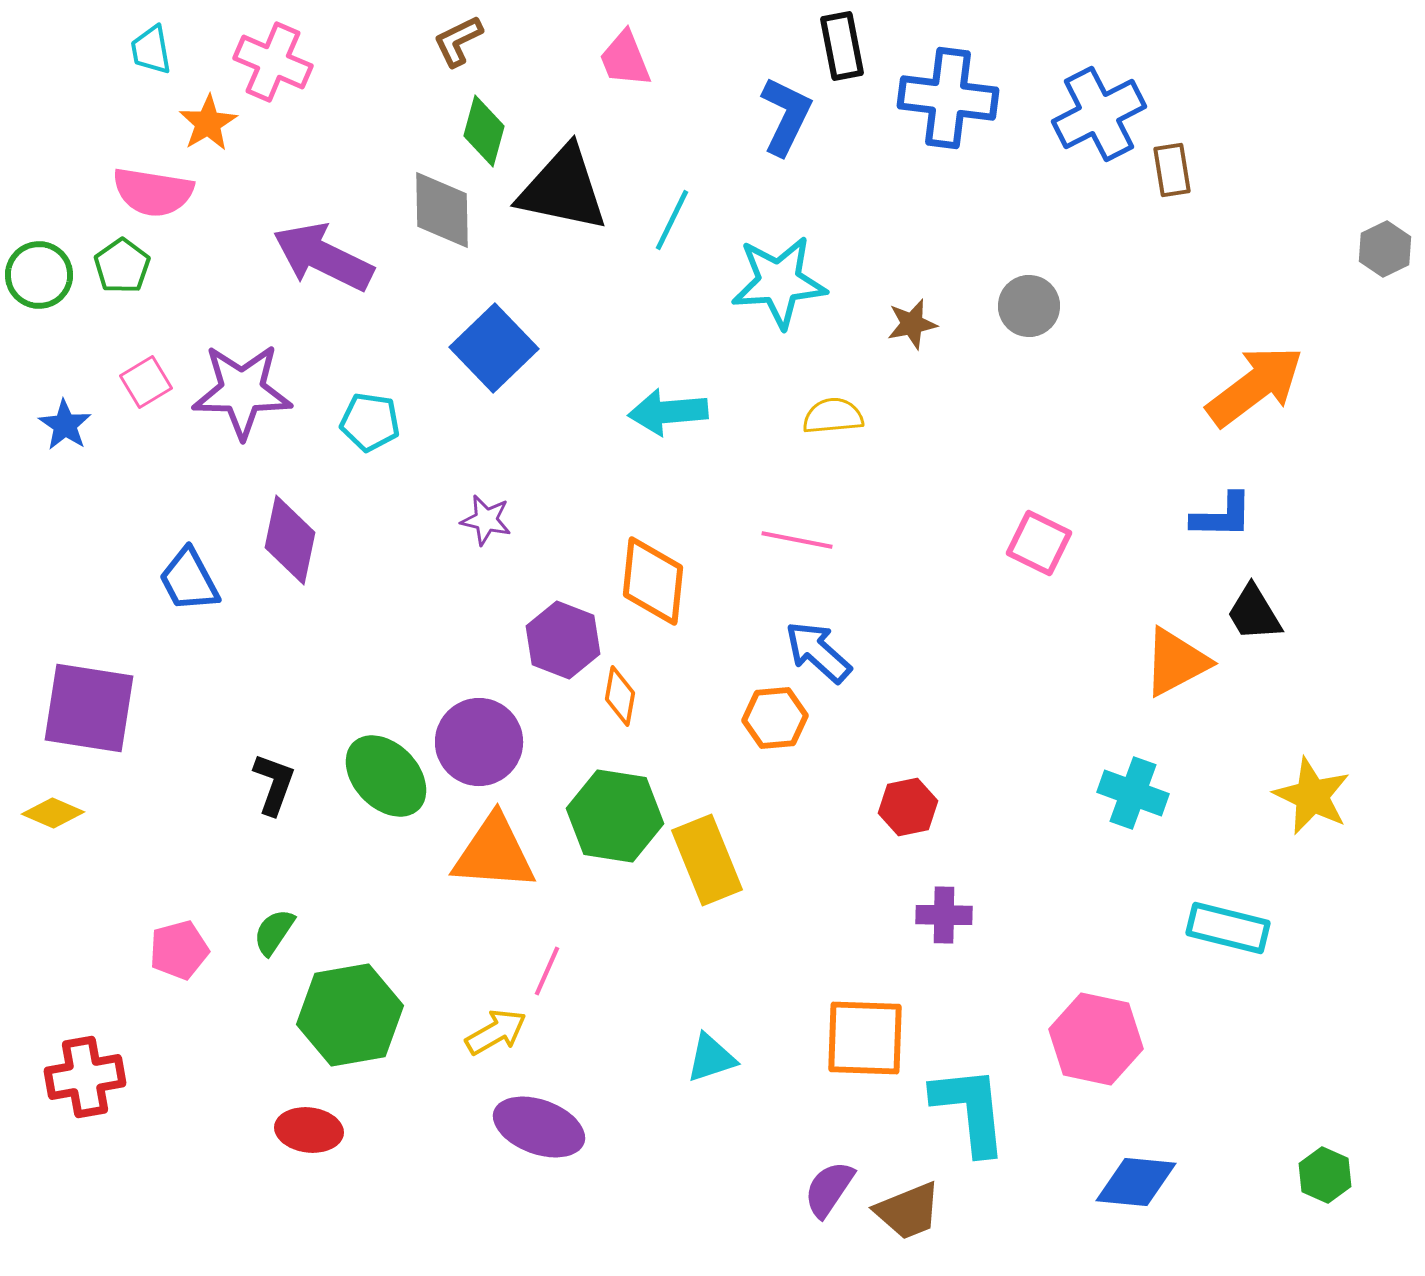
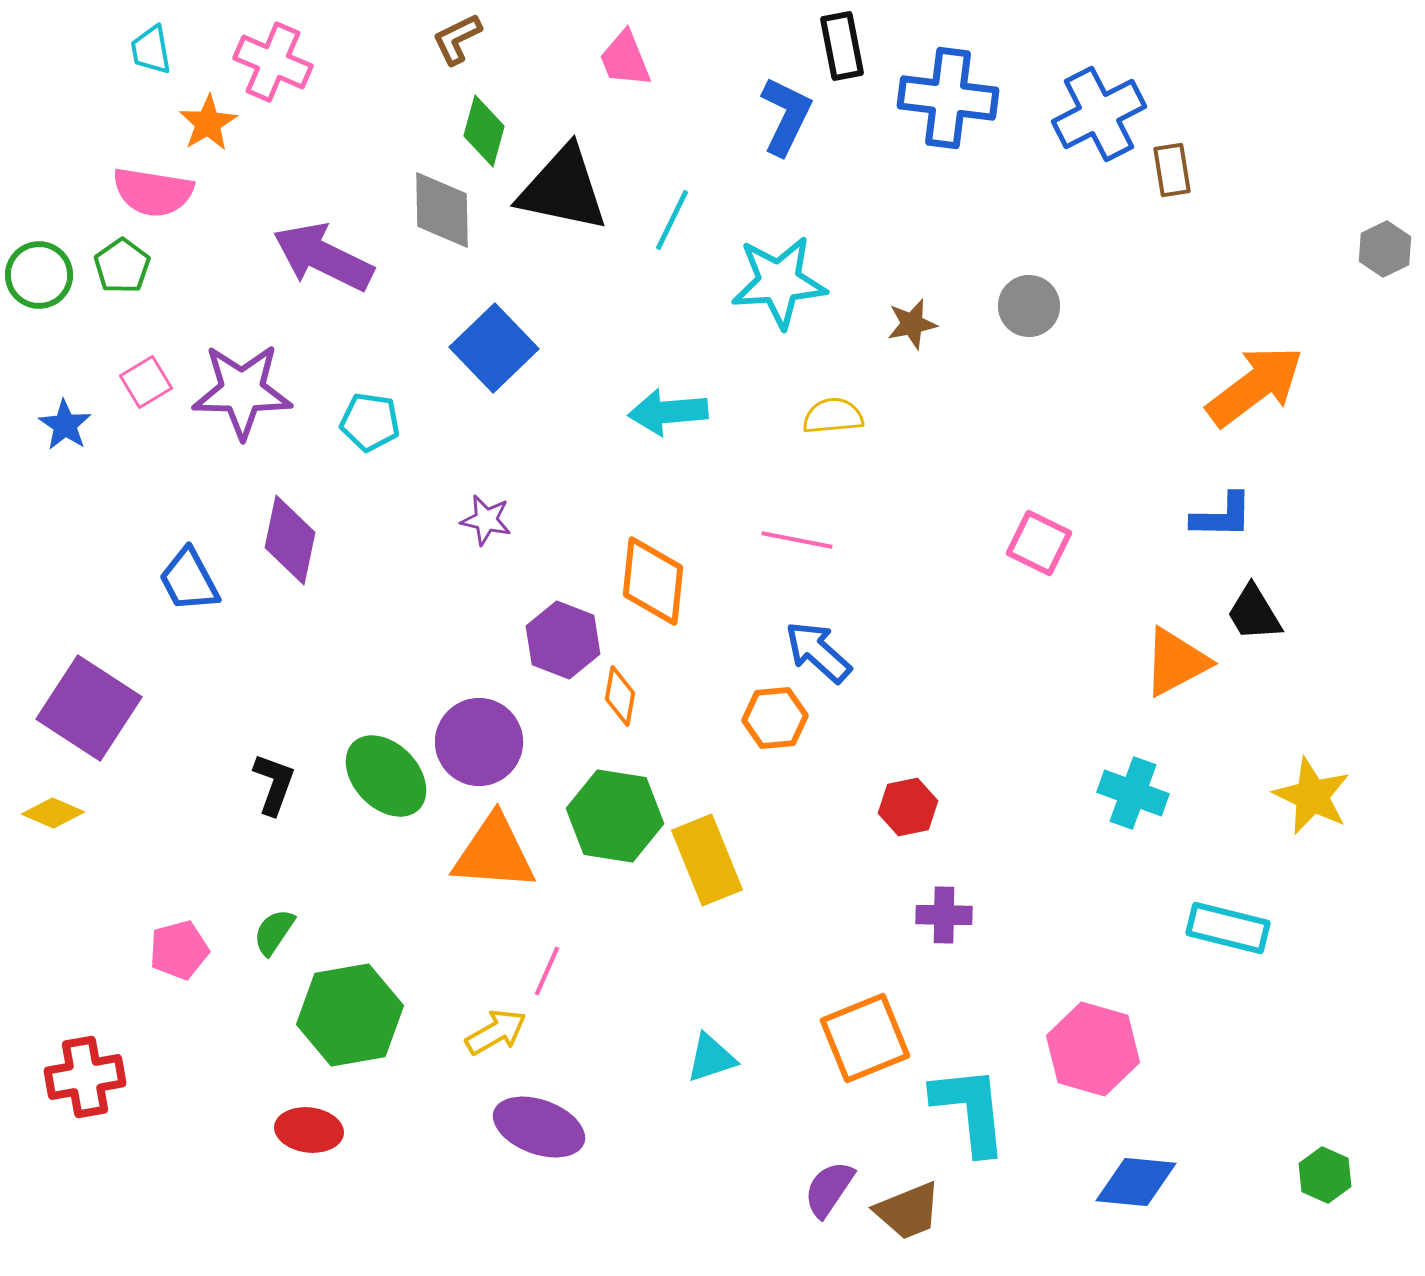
brown L-shape at (458, 41): moved 1 px left, 2 px up
purple square at (89, 708): rotated 24 degrees clockwise
orange square at (865, 1038): rotated 24 degrees counterclockwise
pink hexagon at (1096, 1039): moved 3 px left, 10 px down; rotated 4 degrees clockwise
